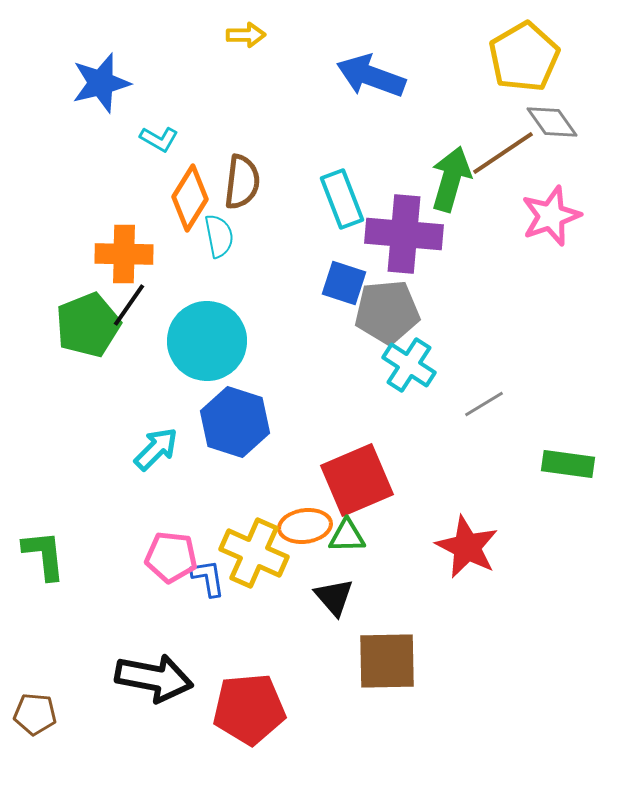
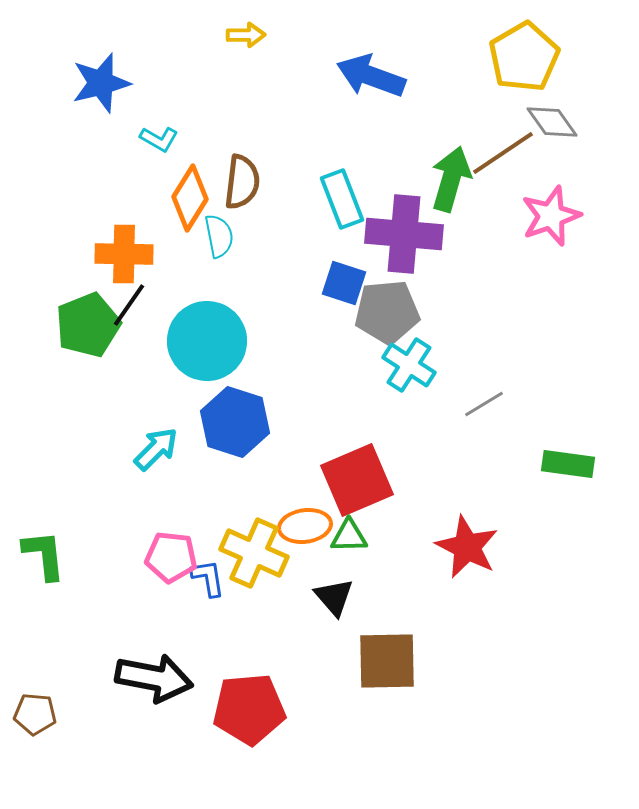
green triangle: moved 2 px right
